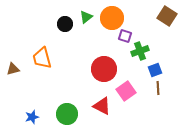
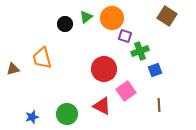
brown line: moved 1 px right, 17 px down
